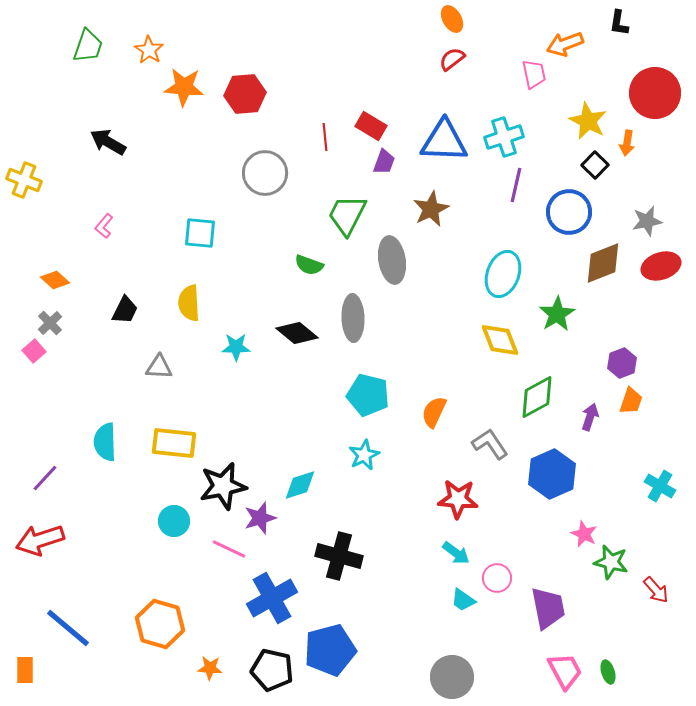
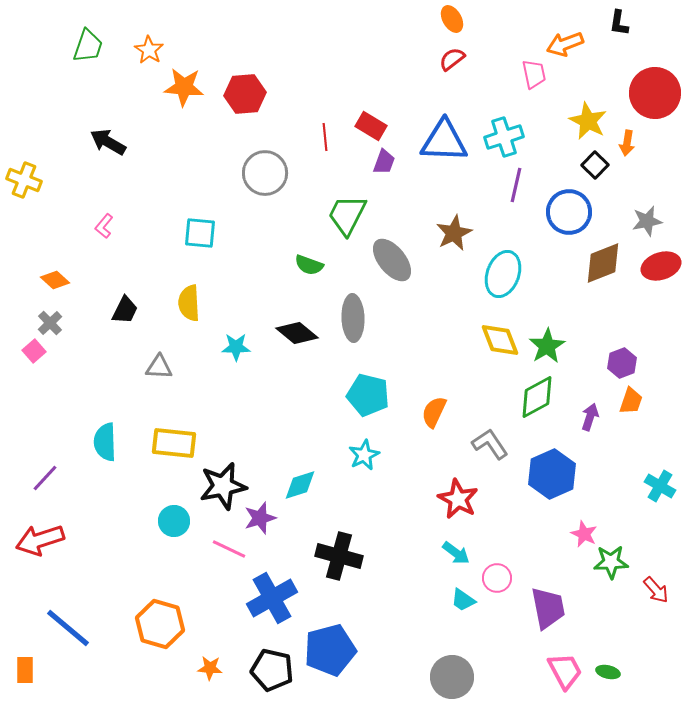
brown star at (431, 209): moved 23 px right, 24 px down
gray ellipse at (392, 260): rotated 30 degrees counterclockwise
green star at (557, 314): moved 10 px left, 32 px down
red star at (458, 499): rotated 24 degrees clockwise
green star at (611, 562): rotated 16 degrees counterclockwise
green ellipse at (608, 672): rotated 60 degrees counterclockwise
